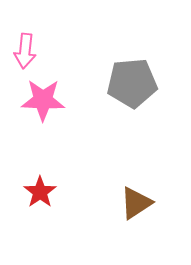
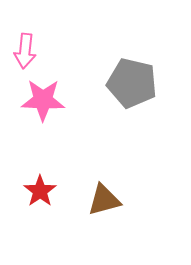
gray pentagon: rotated 18 degrees clockwise
red star: moved 1 px up
brown triangle: moved 32 px left, 3 px up; rotated 18 degrees clockwise
